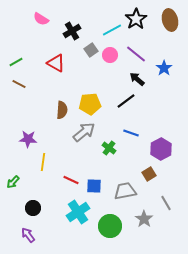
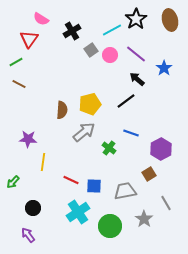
red triangle: moved 27 px left, 24 px up; rotated 36 degrees clockwise
yellow pentagon: rotated 10 degrees counterclockwise
